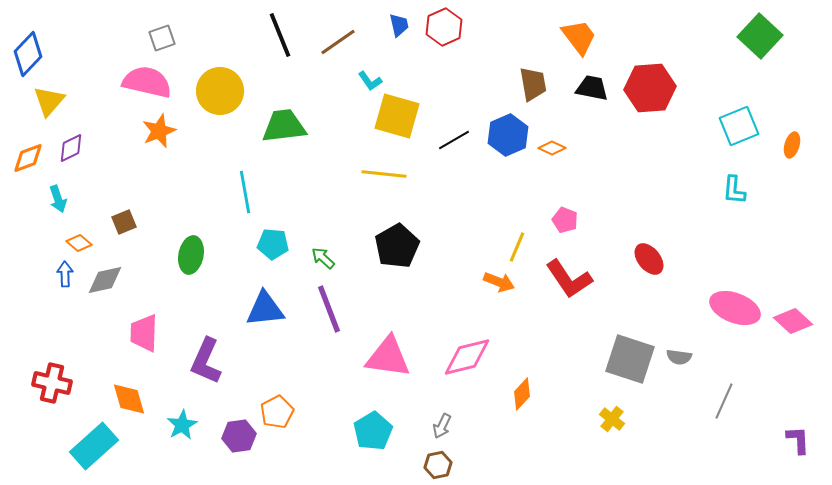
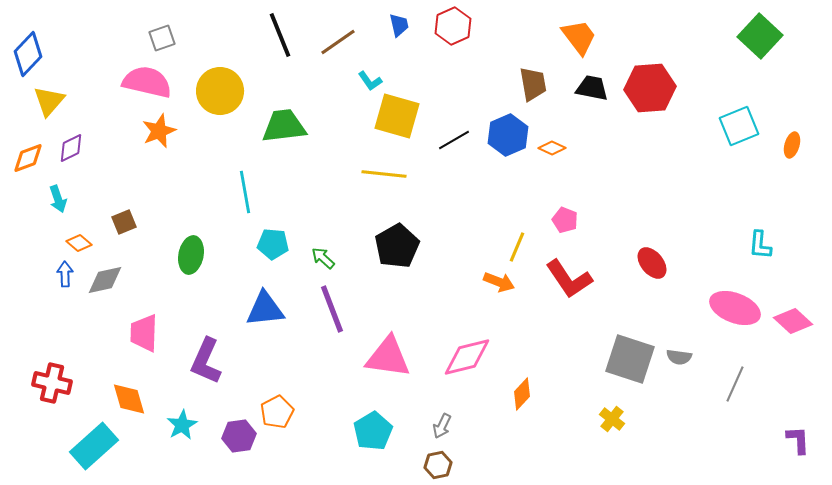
red hexagon at (444, 27): moved 9 px right, 1 px up
cyan L-shape at (734, 190): moved 26 px right, 55 px down
red ellipse at (649, 259): moved 3 px right, 4 px down
purple line at (329, 309): moved 3 px right
gray line at (724, 401): moved 11 px right, 17 px up
